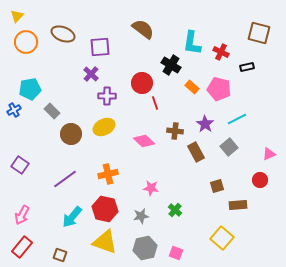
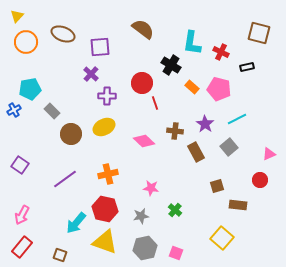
brown rectangle at (238, 205): rotated 12 degrees clockwise
cyan arrow at (72, 217): moved 4 px right, 6 px down
